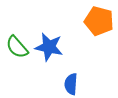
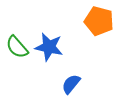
blue semicircle: rotated 35 degrees clockwise
